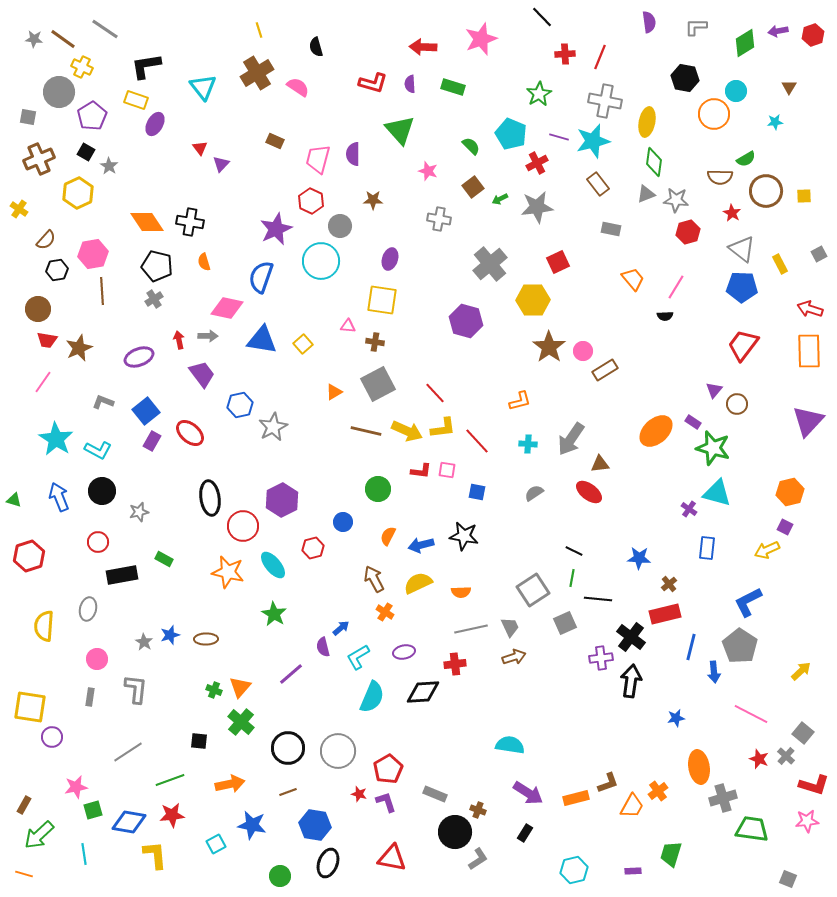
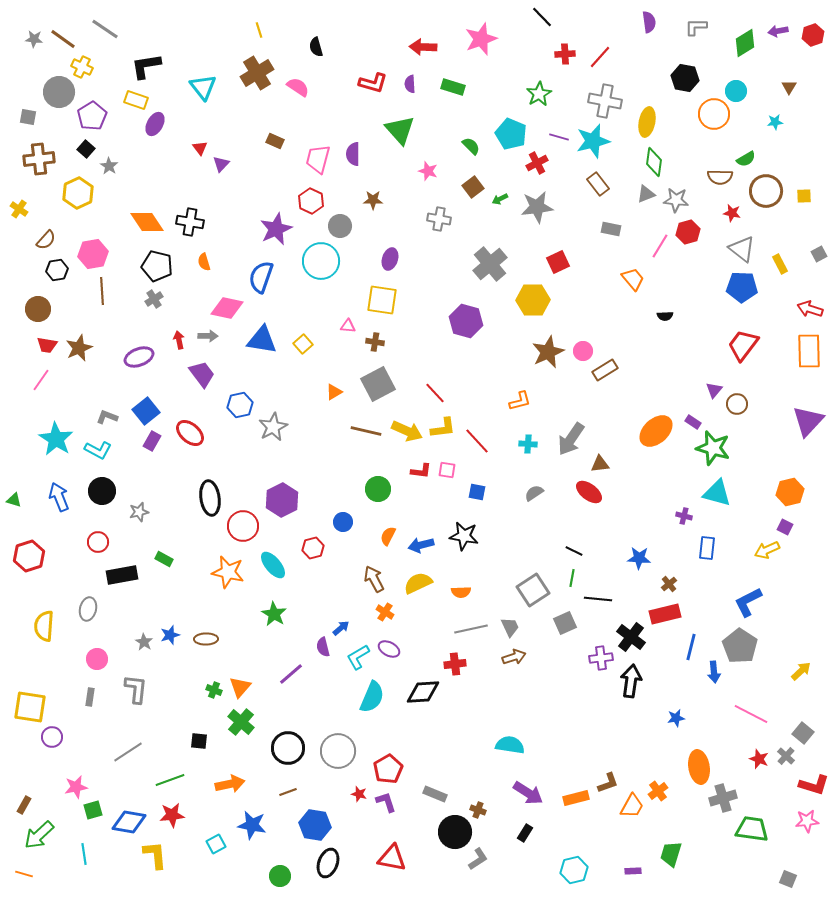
red line at (600, 57): rotated 20 degrees clockwise
black square at (86, 152): moved 3 px up; rotated 12 degrees clockwise
brown cross at (39, 159): rotated 16 degrees clockwise
red star at (732, 213): rotated 18 degrees counterclockwise
pink line at (676, 287): moved 16 px left, 41 px up
red trapezoid at (47, 340): moved 5 px down
brown star at (549, 347): moved 1 px left, 5 px down; rotated 12 degrees clockwise
pink line at (43, 382): moved 2 px left, 2 px up
gray L-shape at (103, 402): moved 4 px right, 15 px down
purple cross at (689, 509): moved 5 px left, 7 px down; rotated 21 degrees counterclockwise
purple ellipse at (404, 652): moved 15 px left, 3 px up; rotated 40 degrees clockwise
